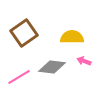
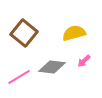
brown square: rotated 16 degrees counterclockwise
yellow semicircle: moved 2 px right, 4 px up; rotated 15 degrees counterclockwise
pink arrow: rotated 64 degrees counterclockwise
